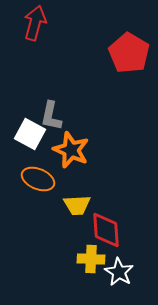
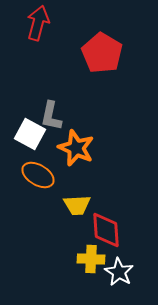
red arrow: moved 3 px right
red pentagon: moved 27 px left
orange star: moved 5 px right, 2 px up
orange ellipse: moved 4 px up; rotated 8 degrees clockwise
